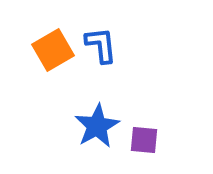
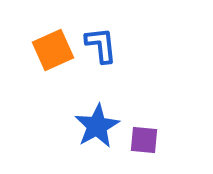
orange square: rotated 6 degrees clockwise
